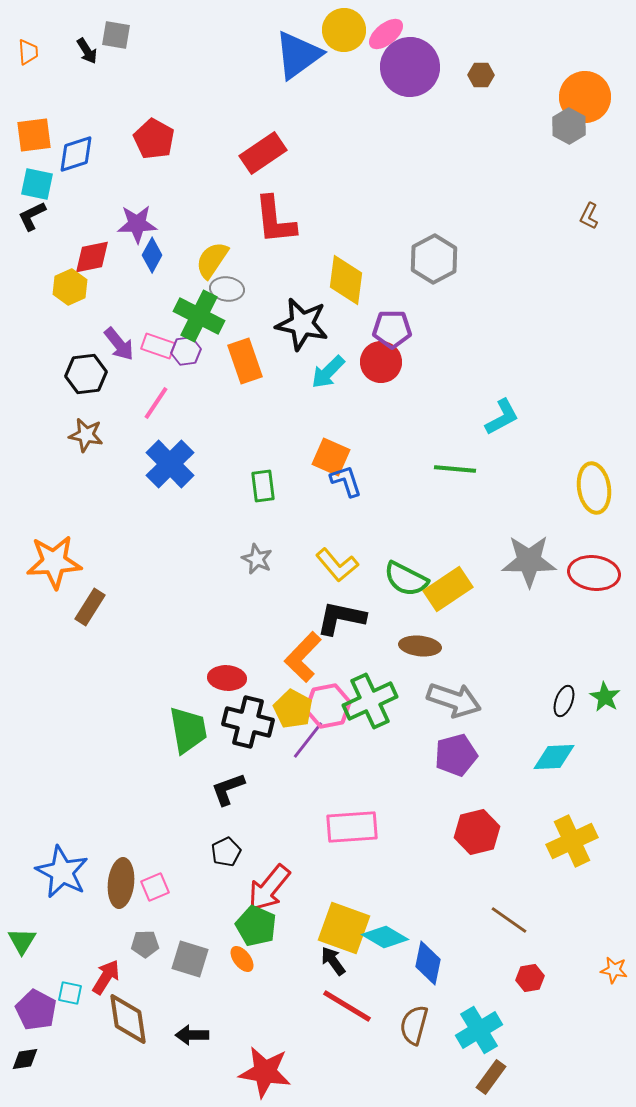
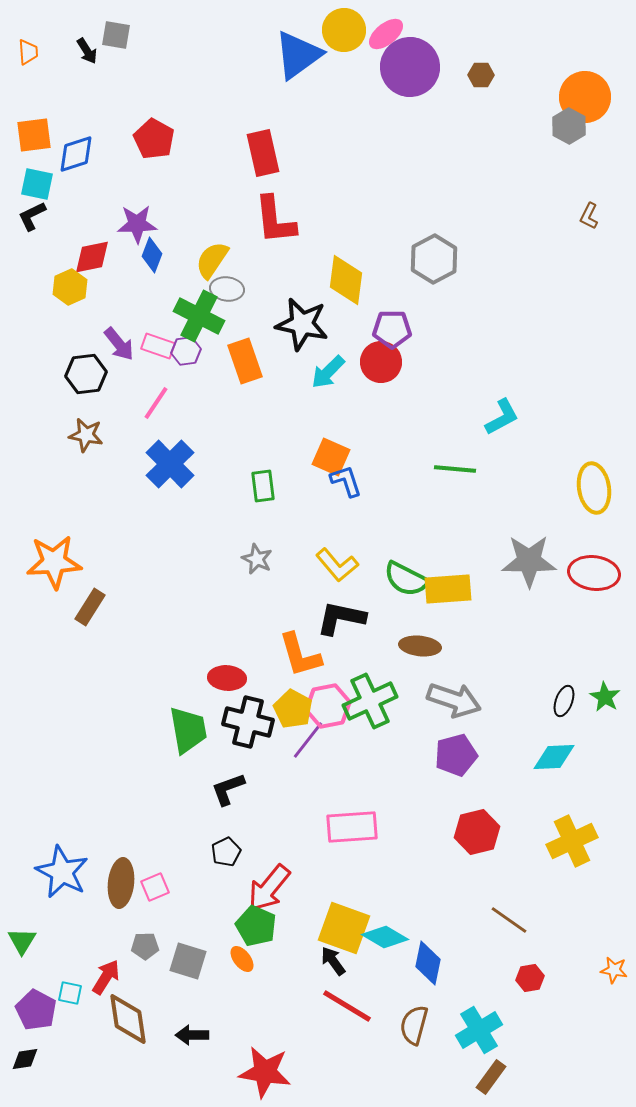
red rectangle at (263, 153): rotated 69 degrees counterclockwise
blue diamond at (152, 255): rotated 8 degrees counterclockwise
yellow rectangle at (448, 589): rotated 30 degrees clockwise
orange L-shape at (303, 657): moved 3 px left, 2 px up; rotated 60 degrees counterclockwise
gray pentagon at (145, 944): moved 2 px down
gray square at (190, 959): moved 2 px left, 2 px down
